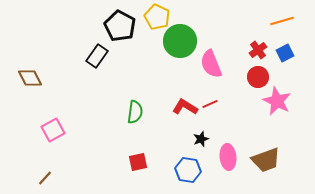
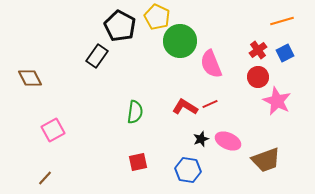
pink ellipse: moved 16 px up; rotated 60 degrees counterclockwise
